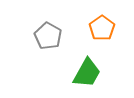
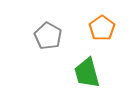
green trapezoid: rotated 136 degrees clockwise
